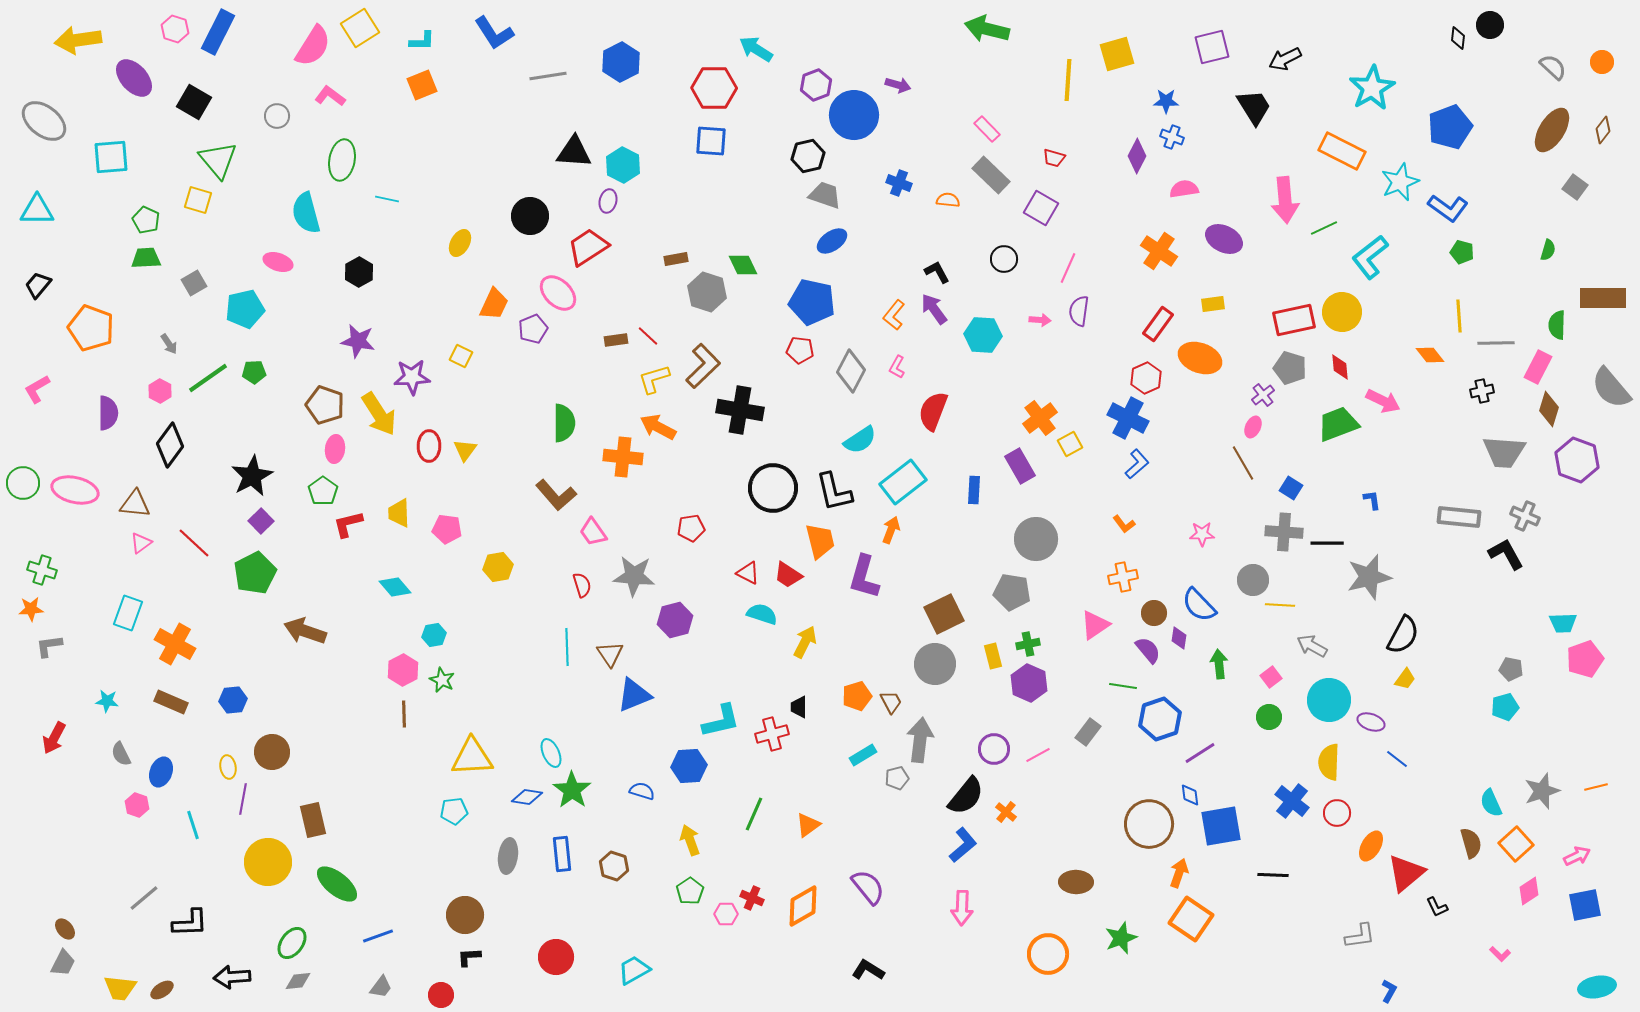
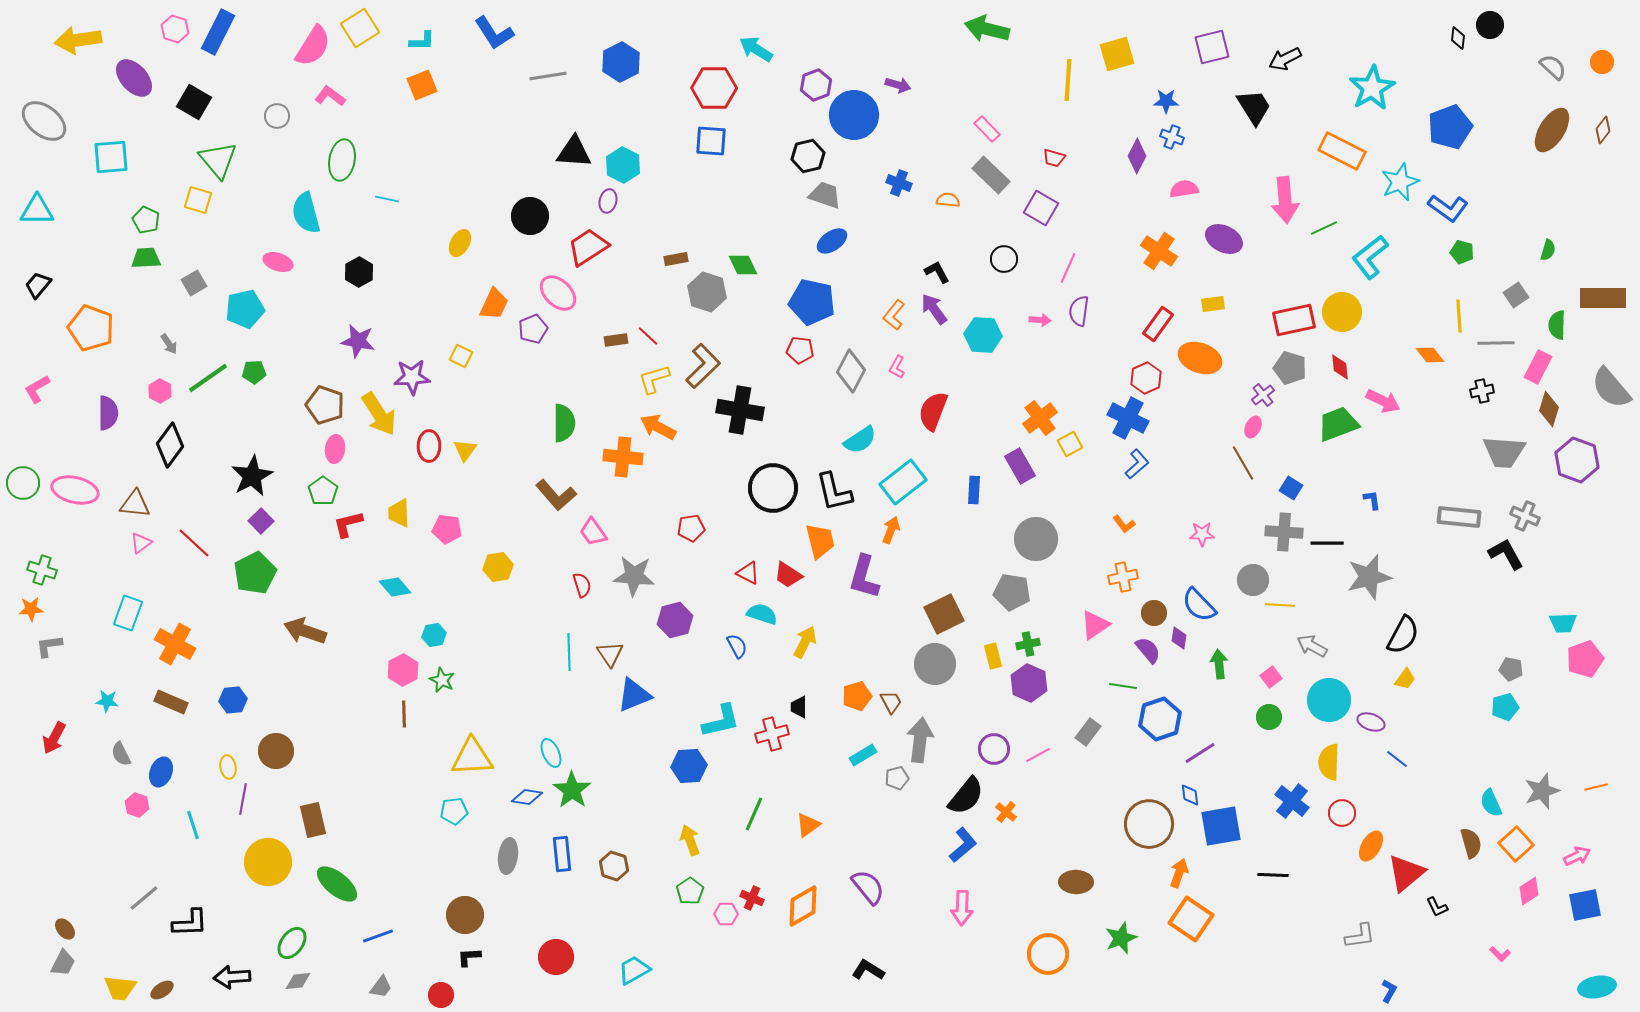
gray square at (1575, 187): moved 59 px left, 108 px down; rotated 20 degrees clockwise
cyan line at (567, 647): moved 2 px right, 5 px down
brown circle at (272, 752): moved 4 px right, 1 px up
blue semicircle at (642, 791): moved 95 px right, 145 px up; rotated 45 degrees clockwise
red circle at (1337, 813): moved 5 px right
